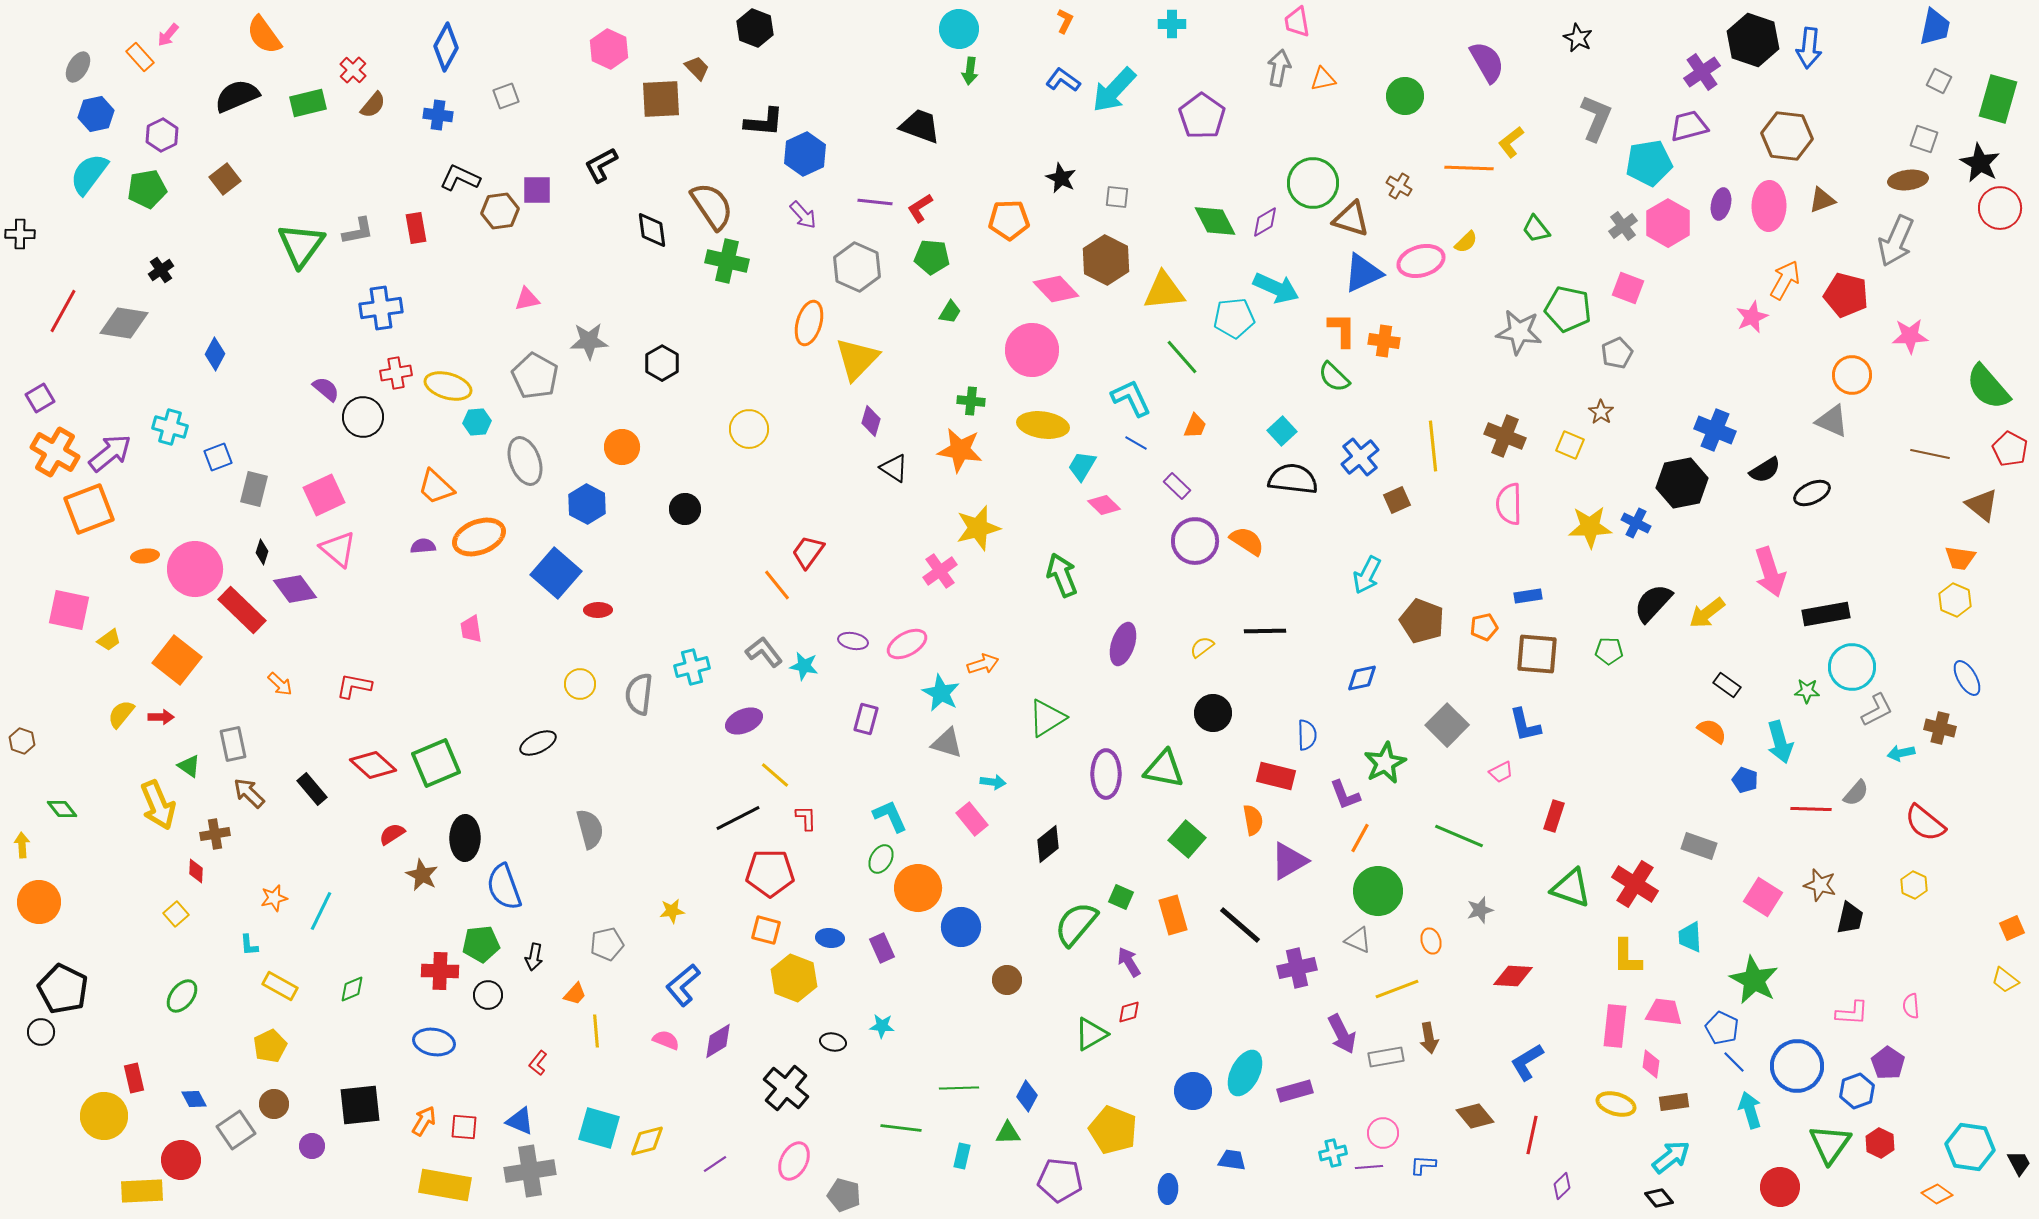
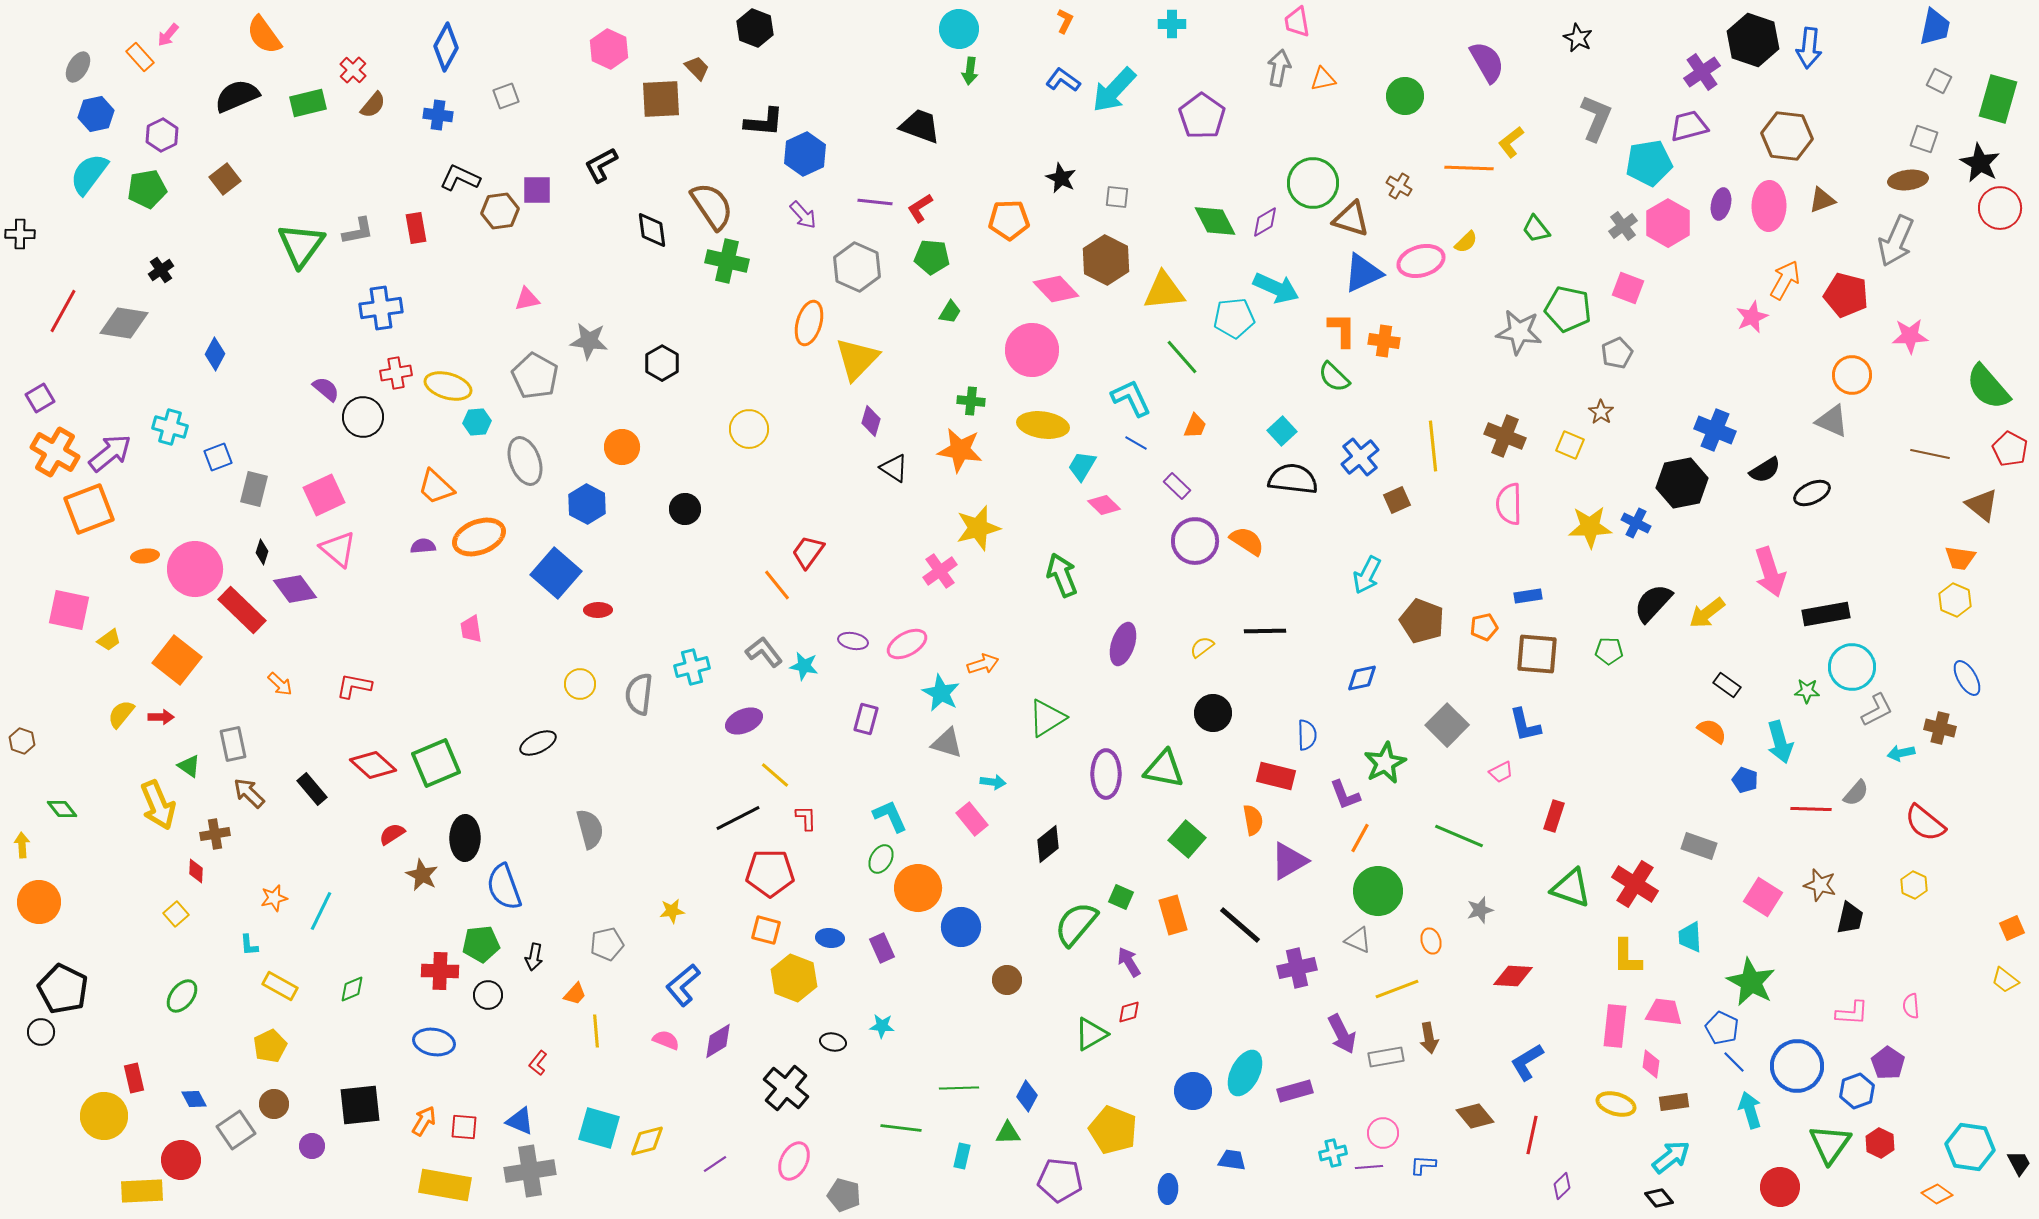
gray star at (589, 341): rotated 9 degrees clockwise
green star at (1754, 980): moved 3 px left, 2 px down
